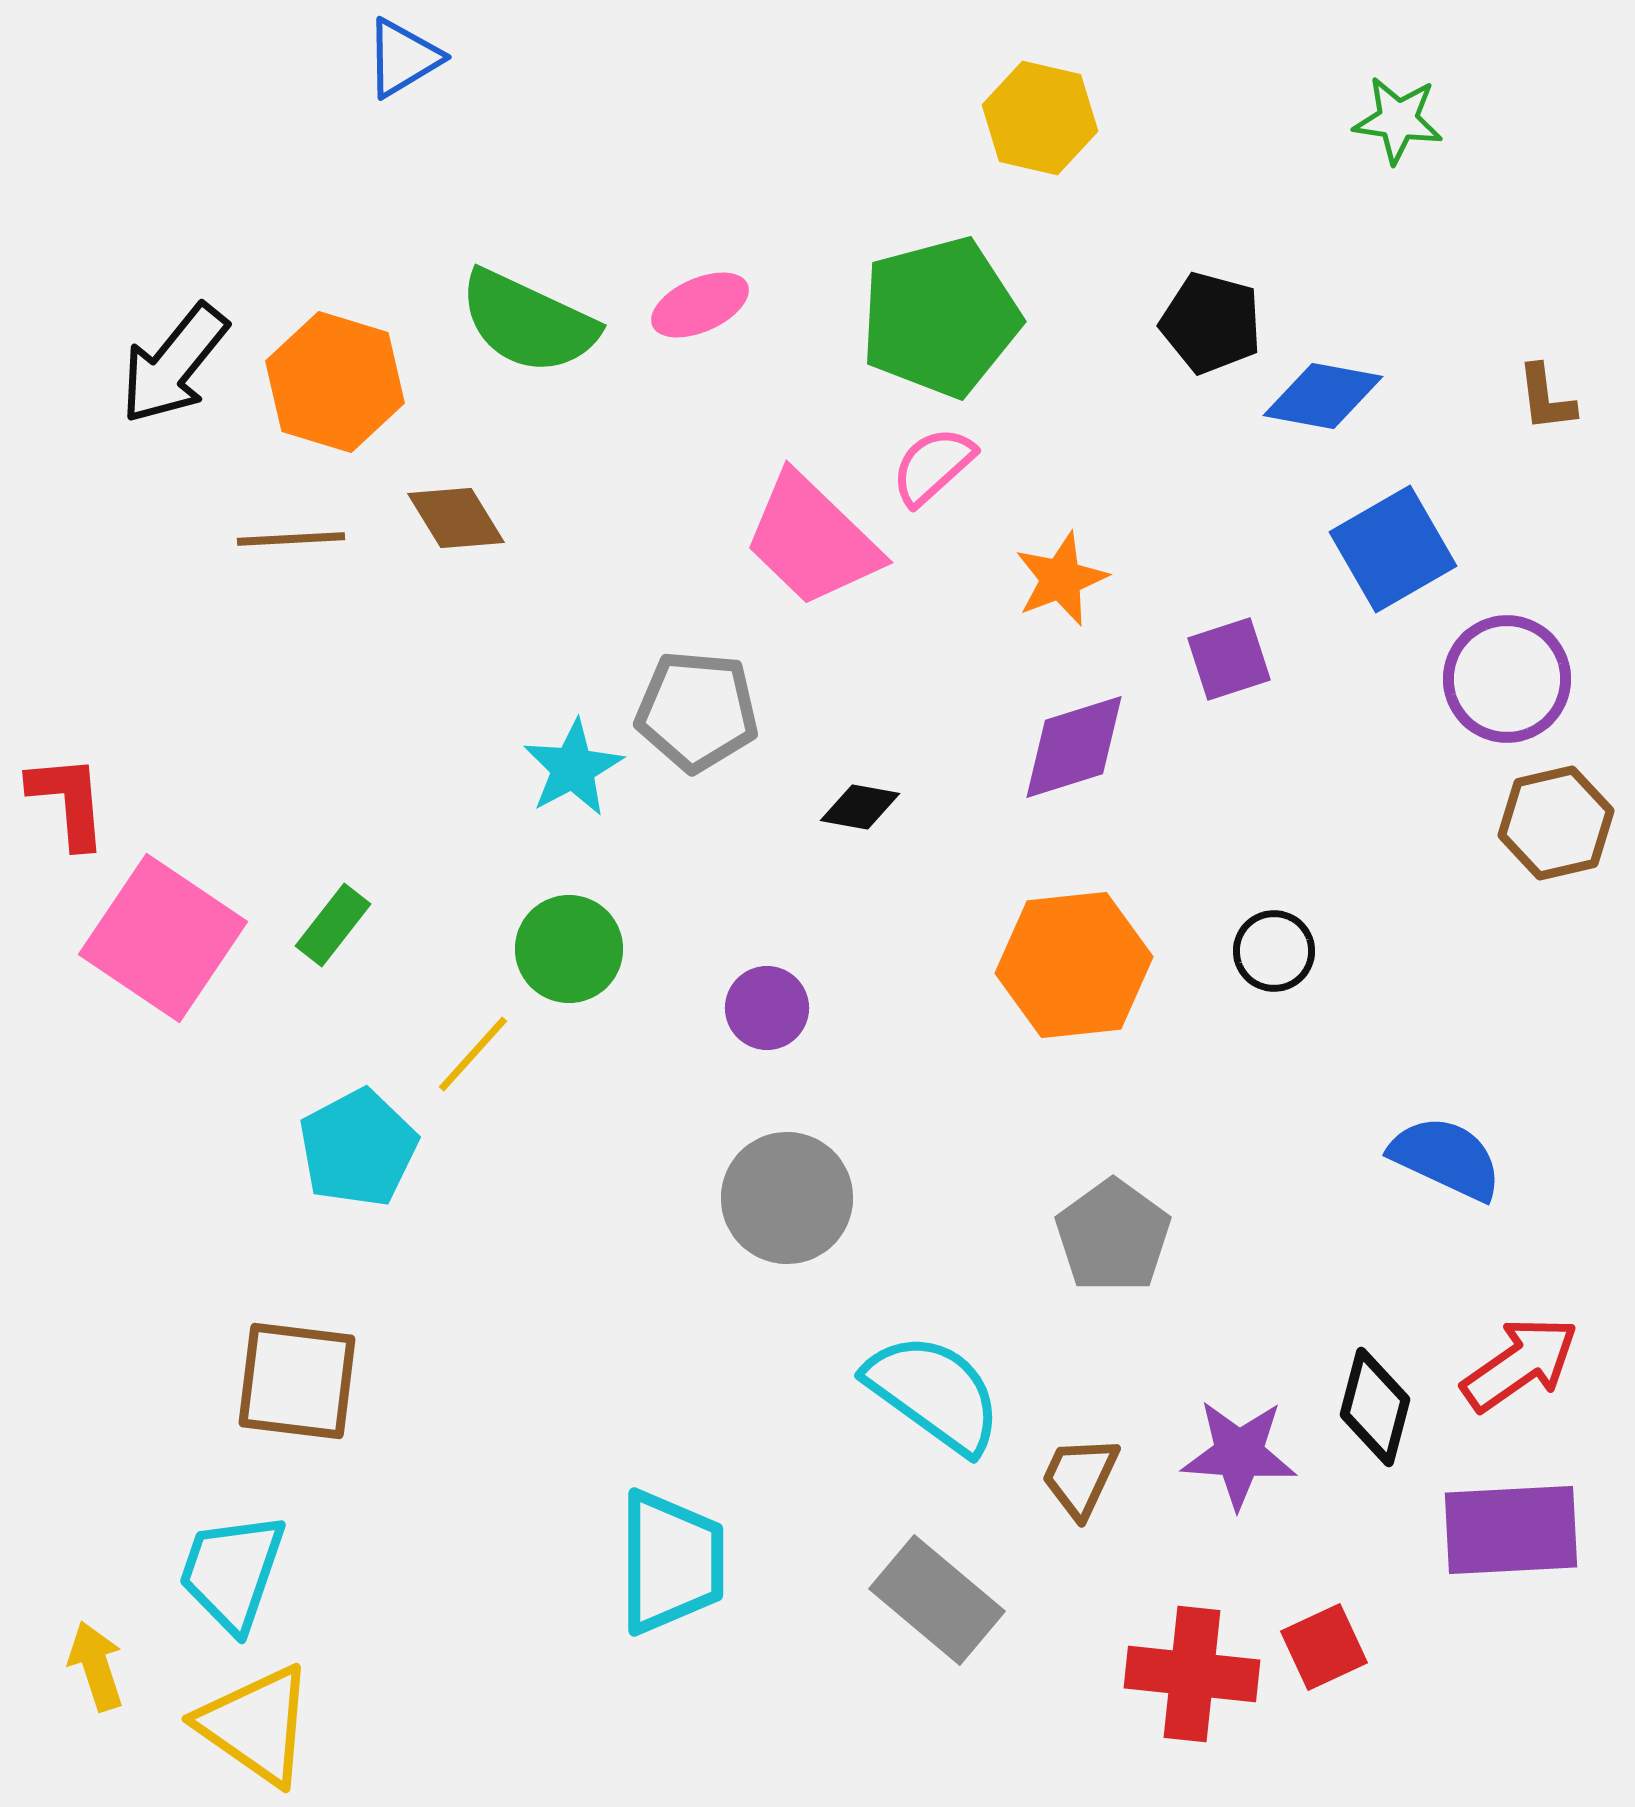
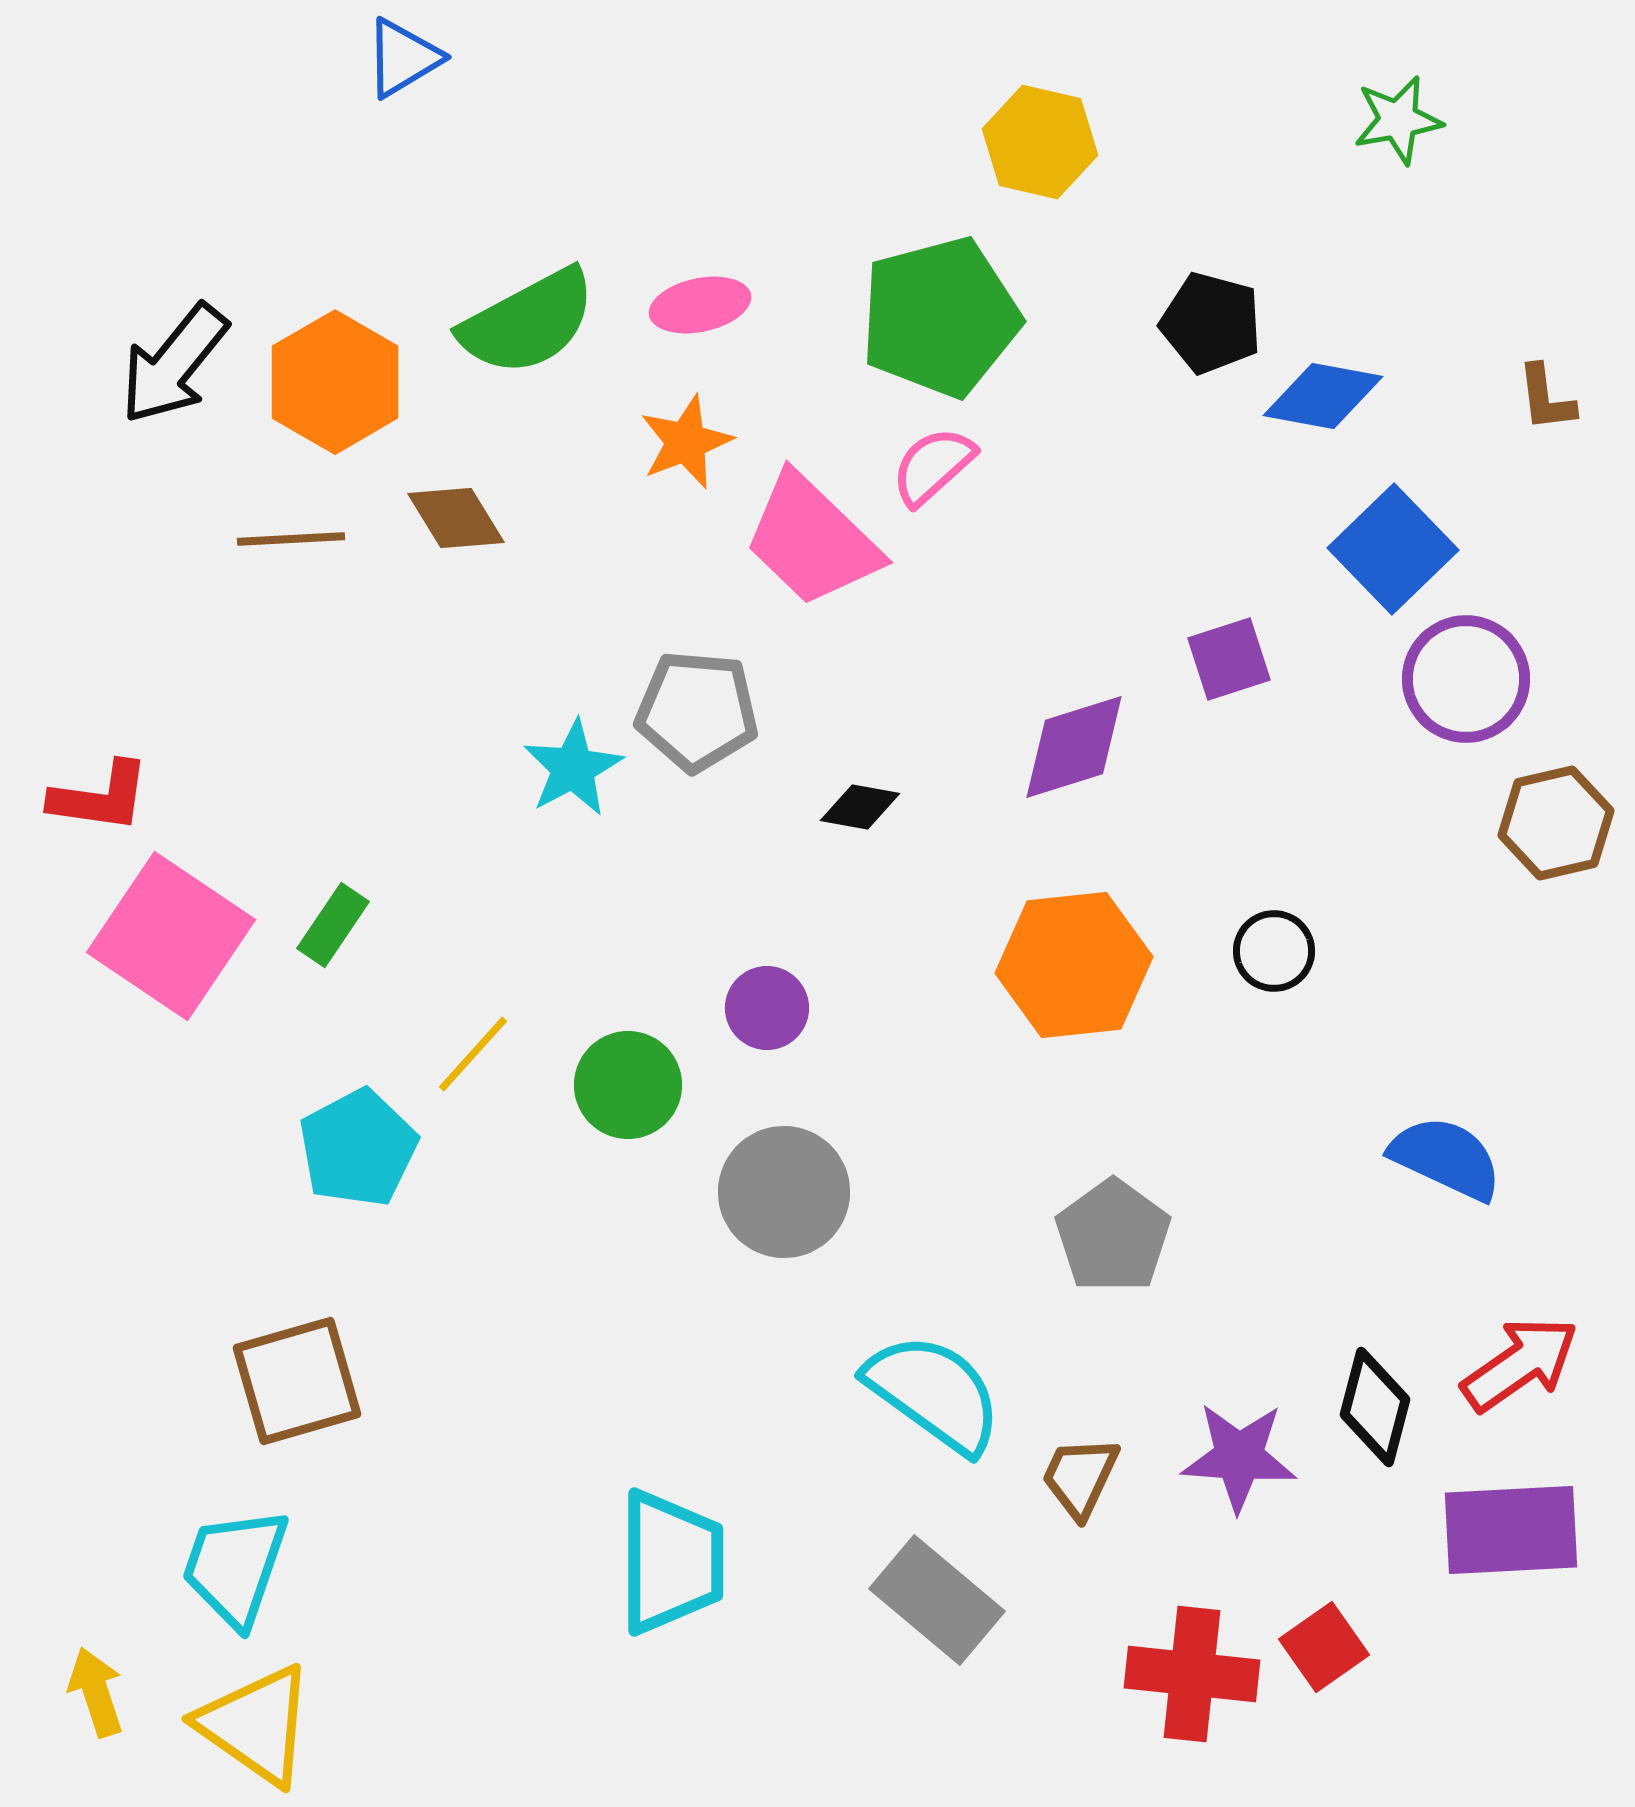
yellow hexagon at (1040, 118): moved 24 px down
green star at (1398, 120): rotated 18 degrees counterclockwise
pink ellipse at (700, 305): rotated 12 degrees clockwise
green semicircle at (528, 322): rotated 53 degrees counterclockwise
orange hexagon at (335, 382): rotated 13 degrees clockwise
blue square at (1393, 549): rotated 14 degrees counterclockwise
orange star at (1061, 579): moved 375 px left, 137 px up
purple circle at (1507, 679): moved 41 px left
red L-shape at (68, 801): moved 32 px right, 4 px up; rotated 103 degrees clockwise
green rectangle at (333, 925): rotated 4 degrees counterclockwise
pink square at (163, 938): moved 8 px right, 2 px up
green circle at (569, 949): moved 59 px right, 136 px down
gray circle at (787, 1198): moved 3 px left, 6 px up
brown square at (297, 1381): rotated 23 degrees counterclockwise
purple star at (1239, 1454): moved 3 px down
cyan trapezoid at (232, 1572): moved 3 px right, 5 px up
red square at (1324, 1647): rotated 10 degrees counterclockwise
yellow arrow at (96, 1666): moved 26 px down
